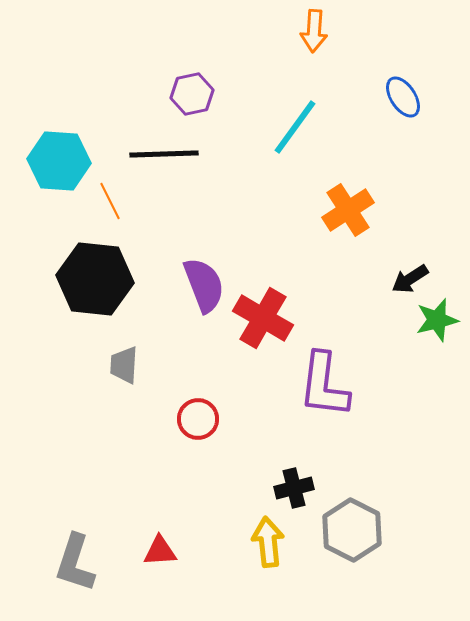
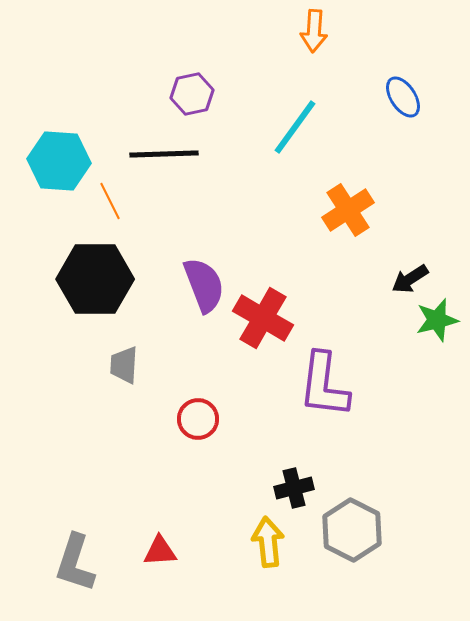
black hexagon: rotated 6 degrees counterclockwise
